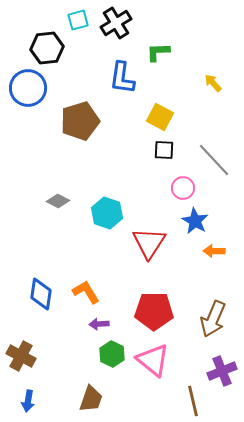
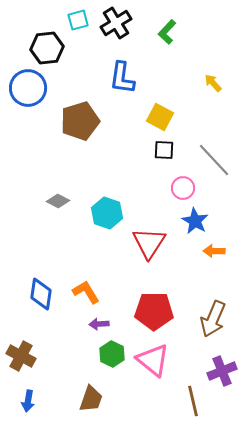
green L-shape: moved 9 px right, 20 px up; rotated 45 degrees counterclockwise
